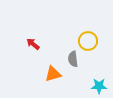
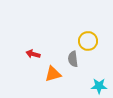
red arrow: moved 10 px down; rotated 24 degrees counterclockwise
